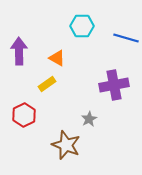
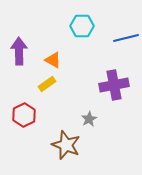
blue line: rotated 30 degrees counterclockwise
orange triangle: moved 4 px left, 2 px down
